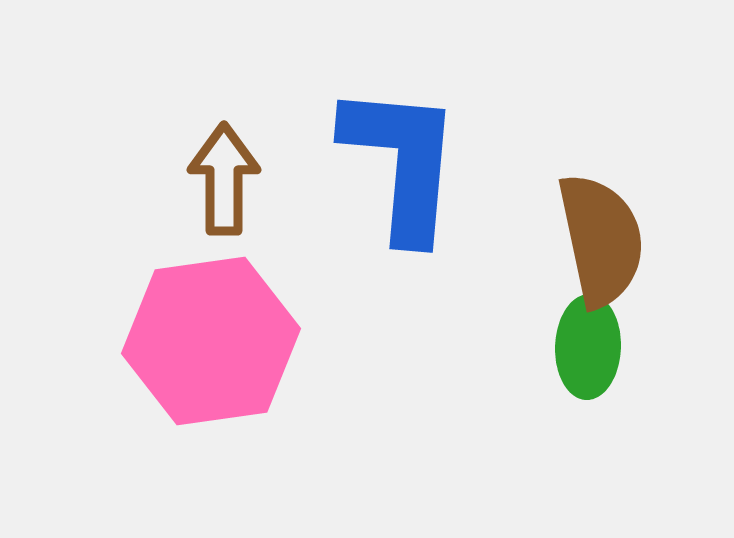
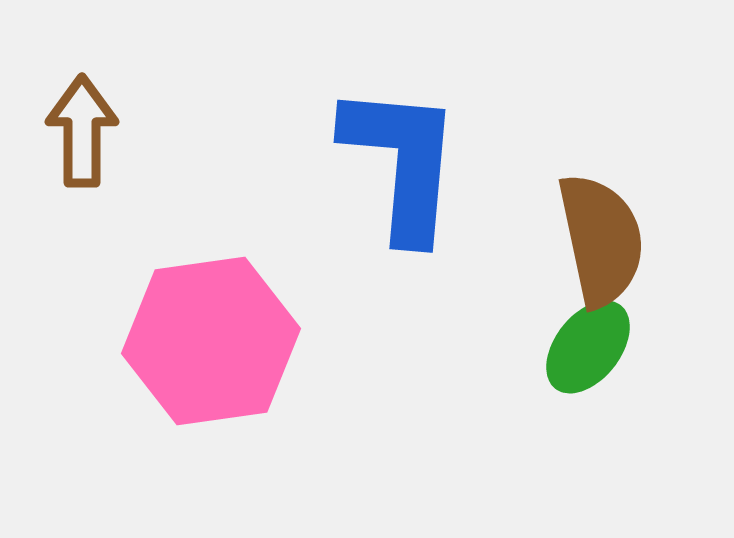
brown arrow: moved 142 px left, 48 px up
green ellipse: rotated 36 degrees clockwise
